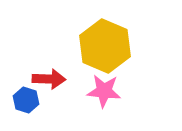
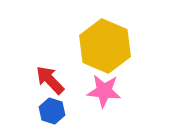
red arrow: moved 1 px right, 1 px down; rotated 136 degrees counterclockwise
blue hexagon: moved 26 px right, 11 px down
